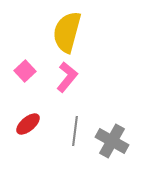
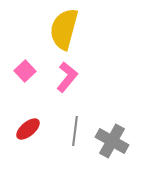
yellow semicircle: moved 3 px left, 3 px up
red ellipse: moved 5 px down
